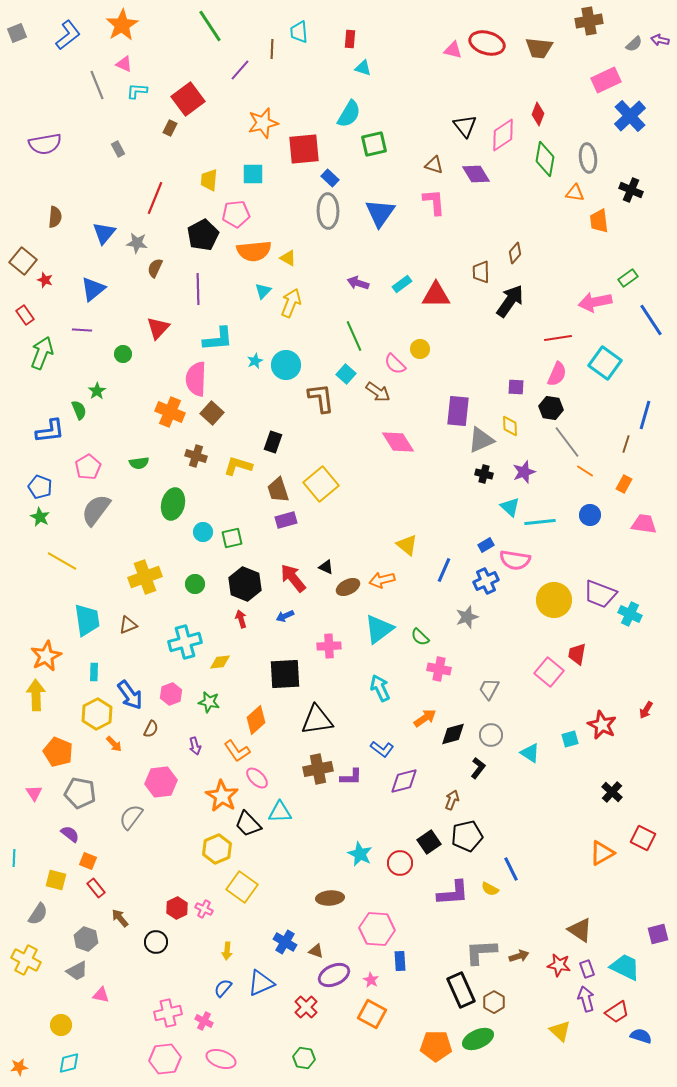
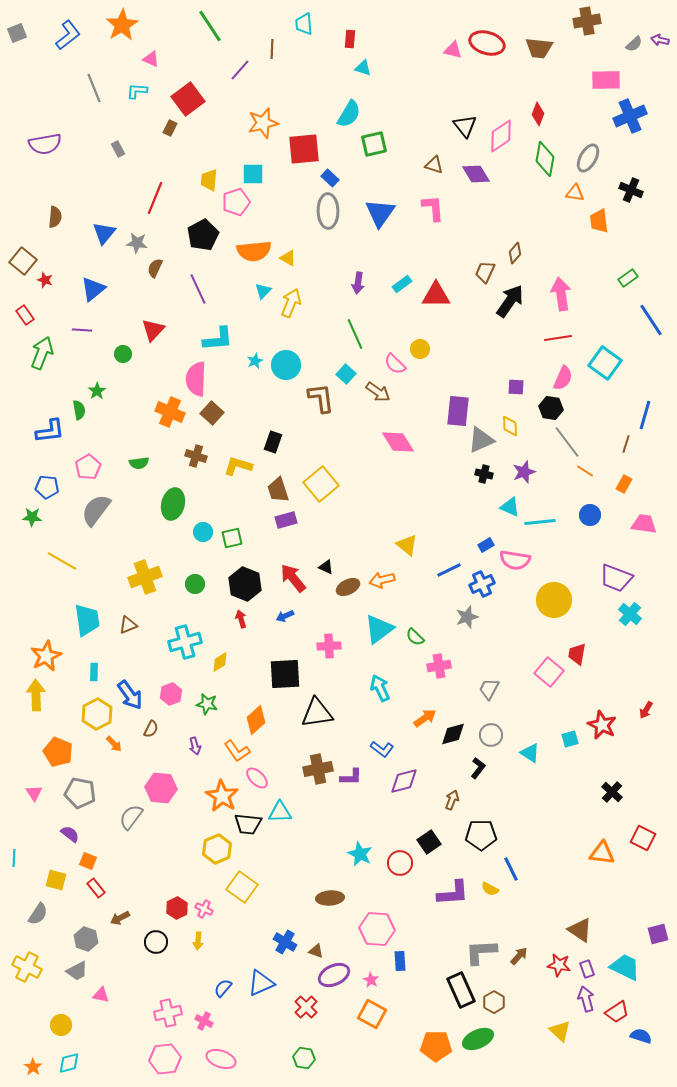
brown cross at (589, 21): moved 2 px left
cyan trapezoid at (299, 32): moved 5 px right, 8 px up
pink triangle at (124, 64): moved 27 px right, 5 px up
pink rectangle at (606, 80): rotated 24 degrees clockwise
gray line at (97, 85): moved 3 px left, 3 px down
blue cross at (630, 116): rotated 20 degrees clockwise
pink diamond at (503, 135): moved 2 px left, 1 px down
gray ellipse at (588, 158): rotated 36 degrees clockwise
pink L-shape at (434, 202): moved 1 px left, 6 px down
pink pentagon at (236, 214): moved 12 px up; rotated 12 degrees counterclockwise
brown trapezoid at (481, 272): moved 4 px right; rotated 25 degrees clockwise
purple arrow at (358, 283): rotated 100 degrees counterclockwise
purple line at (198, 289): rotated 24 degrees counterclockwise
pink arrow at (595, 302): moved 34 px left, 8 px up; rotated 92 degrees clockwise
red triangle at (158, 328): moved 5 px left, 2 px down
green line at (354, 336): moved 1 px right, 2 px up
pink semicircle at (557, 374): moved 6 px right, 4 px down
green semicircle at (79, 410): rotated 12 degrees clockwise
blue pentagon at (40, 487): moved 7 px right; rotated 15 degrees counterclockwise
cyan triangle at (510, 507): rotated 20 degrees counterclockwise
green star at (40, 517): moved 8 px left; rotated 24 degrees counterclockwise
blue line at (444, 570): moved 5 px right; rotated 40 degrees clockwise
blue cross at (486, 581): moved 4 px left, 3 px down
purple trapezoid at (600, 594): moved 16 px right, 16 px up
cyan cross at (630, 614): rotated 15 degrees clockwise
green semicircle at (420, 637): moved 5 px left
yellow diamond at (220, 662): rotated 25 degrees counterclockwise
pink cross at (439, 669): moved 3 px up; rotated 20 degrees counterclockwise
green star at (209, 702): moved 2 px left, 2 px down
black triangle at (317, 720): moved 7 px up
pink hexagon at (161, 782): moved 6 px down; rotated 12 degrees clockwise
black trapezoid at (248, 824): rotated 40 degrees counterclockwise
black pentagon at (467, 836): moved 14 px right, 1 px up; rotated 12 degrees clockwise
orange triangle at (602, 853): rotated 36 degrees clockwise
brown arrow at (120, 918): rotated 78 degrees counterclockwise
yellow arrow at (227, 951): moved 29 px left, 10 px up
brown arrow at (519, 956): rotated 30 degrees counterclockwise
yellow cross at (26, 960): moved 1 px right, 7 px down
orange star at (19, 1067): moved 14 px right; rotated 30 degrees counterclockwise
